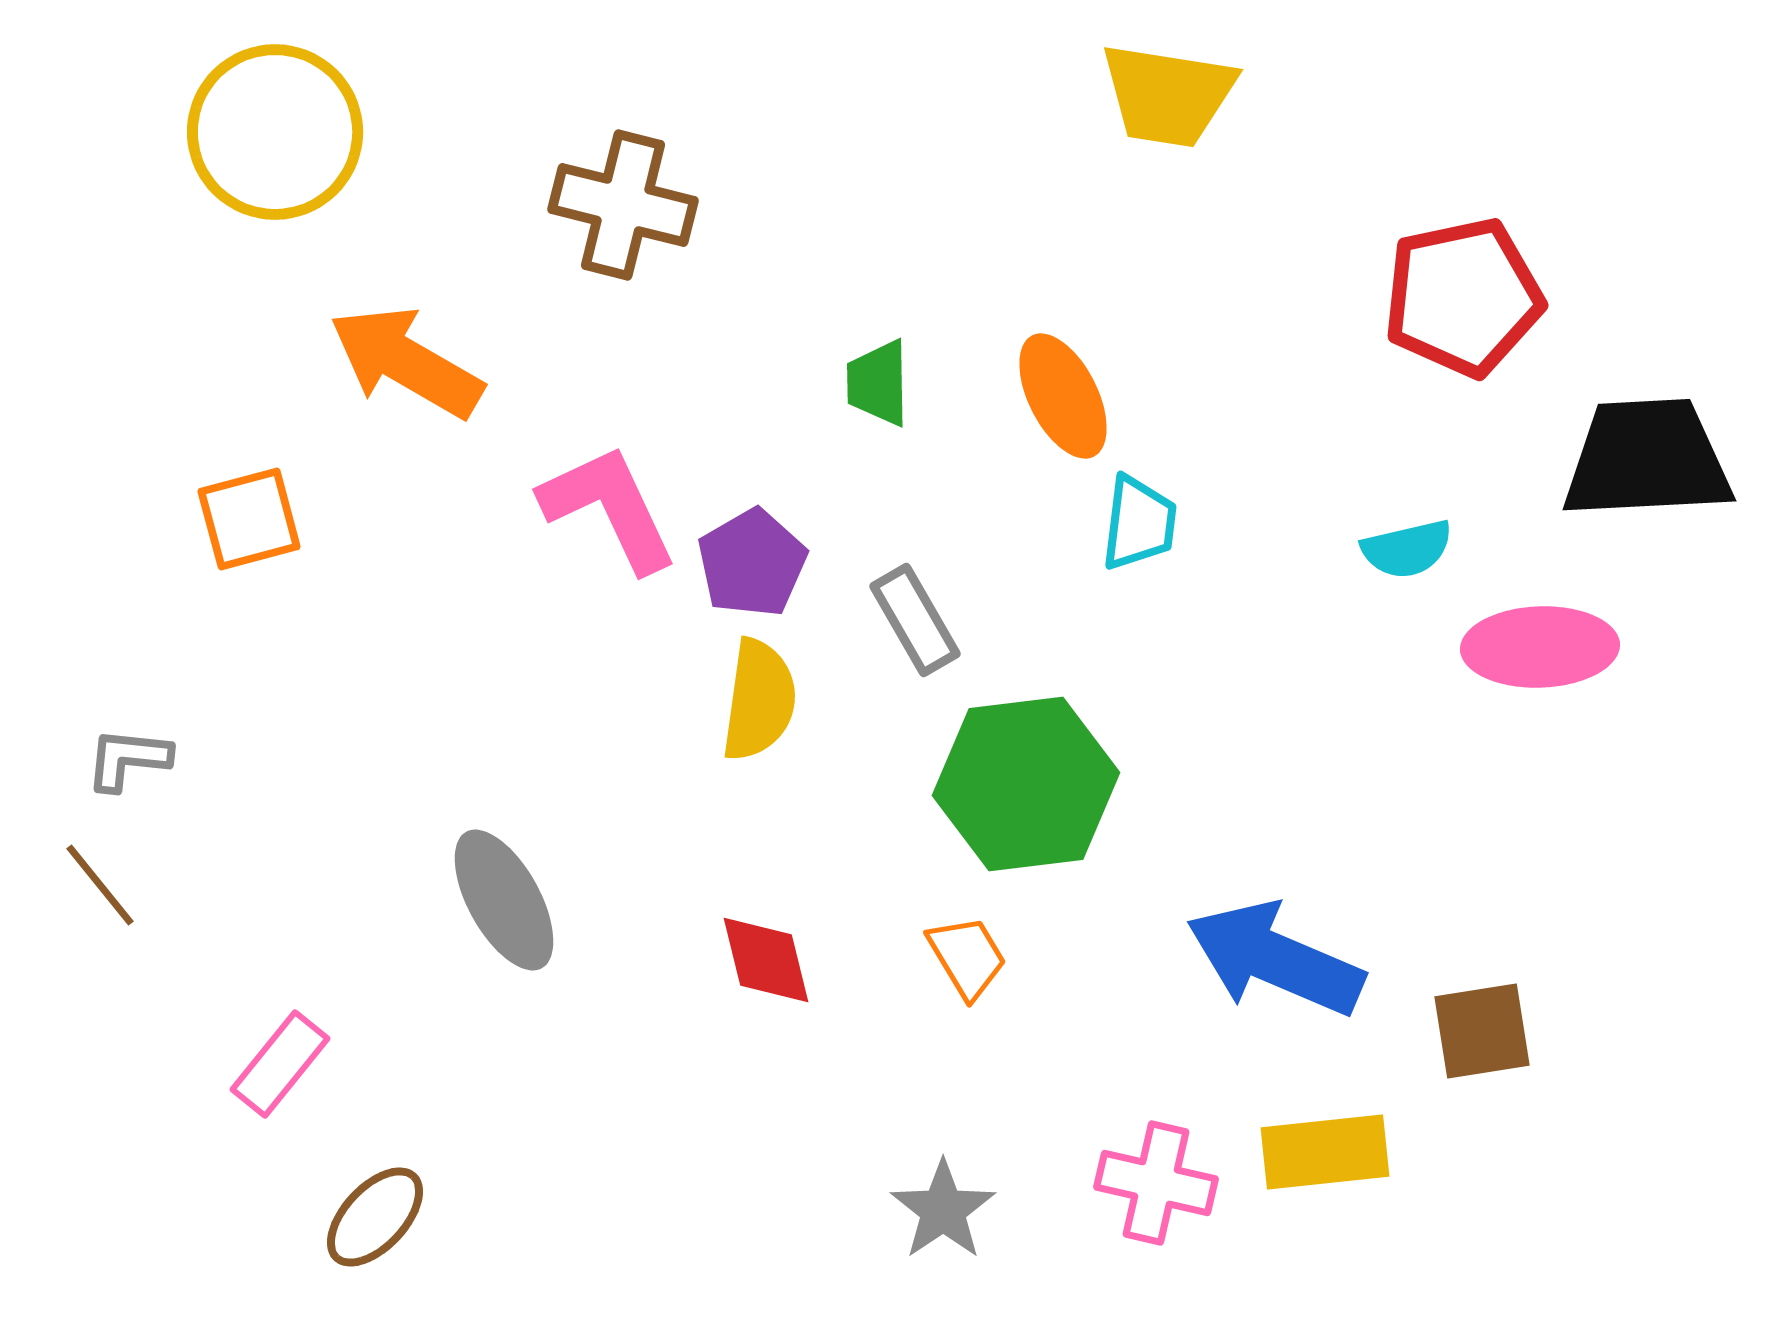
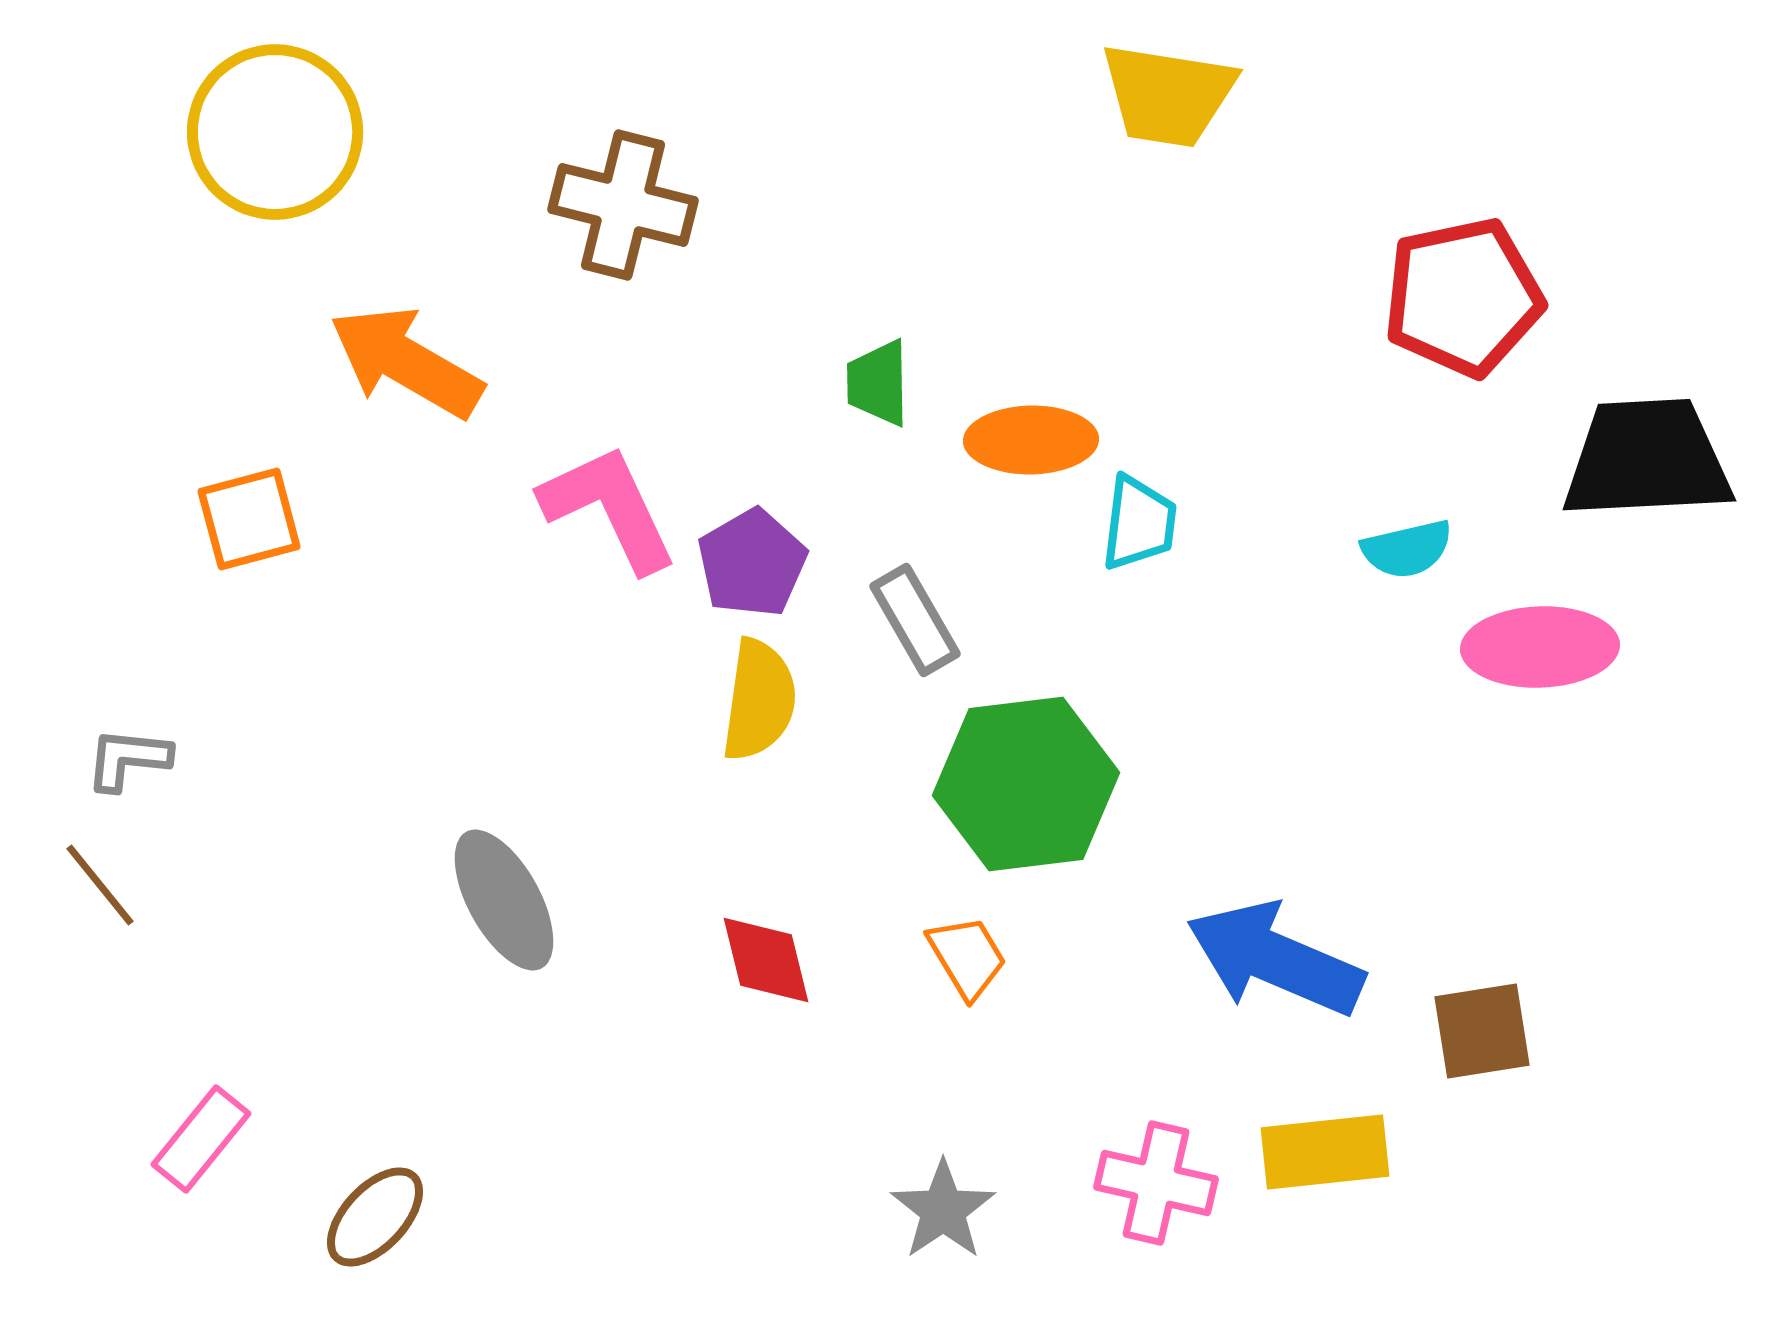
orange ellipse: moved 32 px left, 44 px down; rotated 64 degrees counterclockwise
pink rectangle: moved 79 px left, 75 px down
